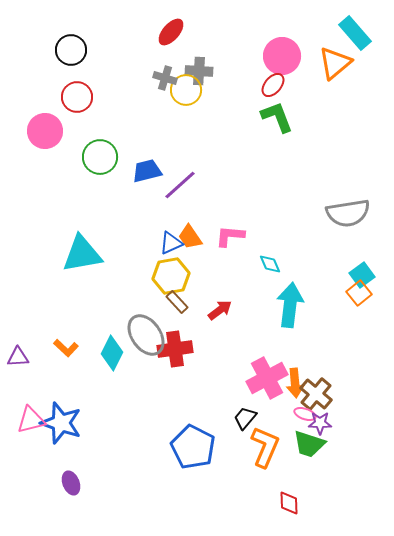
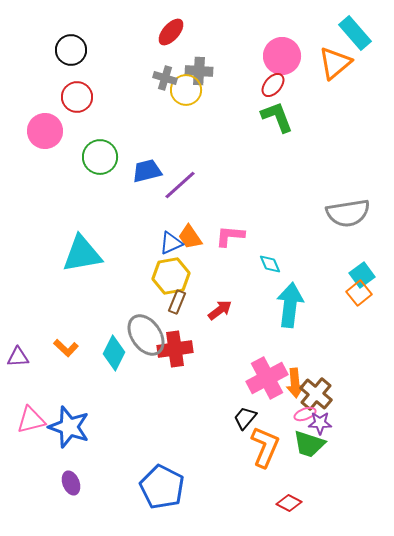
brown rectangle at (177, 302): rotated 65 degrees clockwise
cyan diamond at (112, 353): moved 2 px right
pink ellipse at (305, 414): rotated 40 degrees counterclockwise
blue star at (61, 423): moved 8 px right, 4 px down
blue pentagon at (193, 447): moved 31 px left, 40 px down
red diamond at (289, 503): rotated 60 degrees counterclockwise
